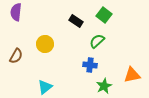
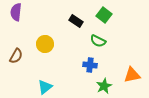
green semicircle: moved 1 px right; rotated 112 degrees counterclockwise
